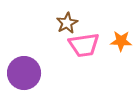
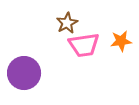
orange star: rotated 10 degrees counterclockwise
